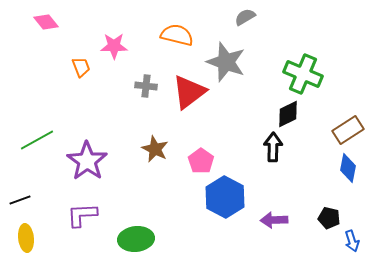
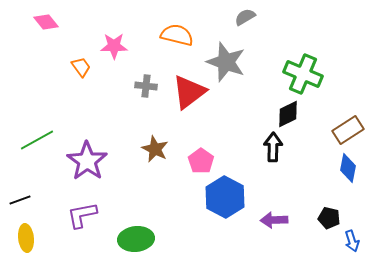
orange trapezoid: rotated 15 degrees counterclockwise
purple L-shape: rotated 8 degrees counterclockwise
